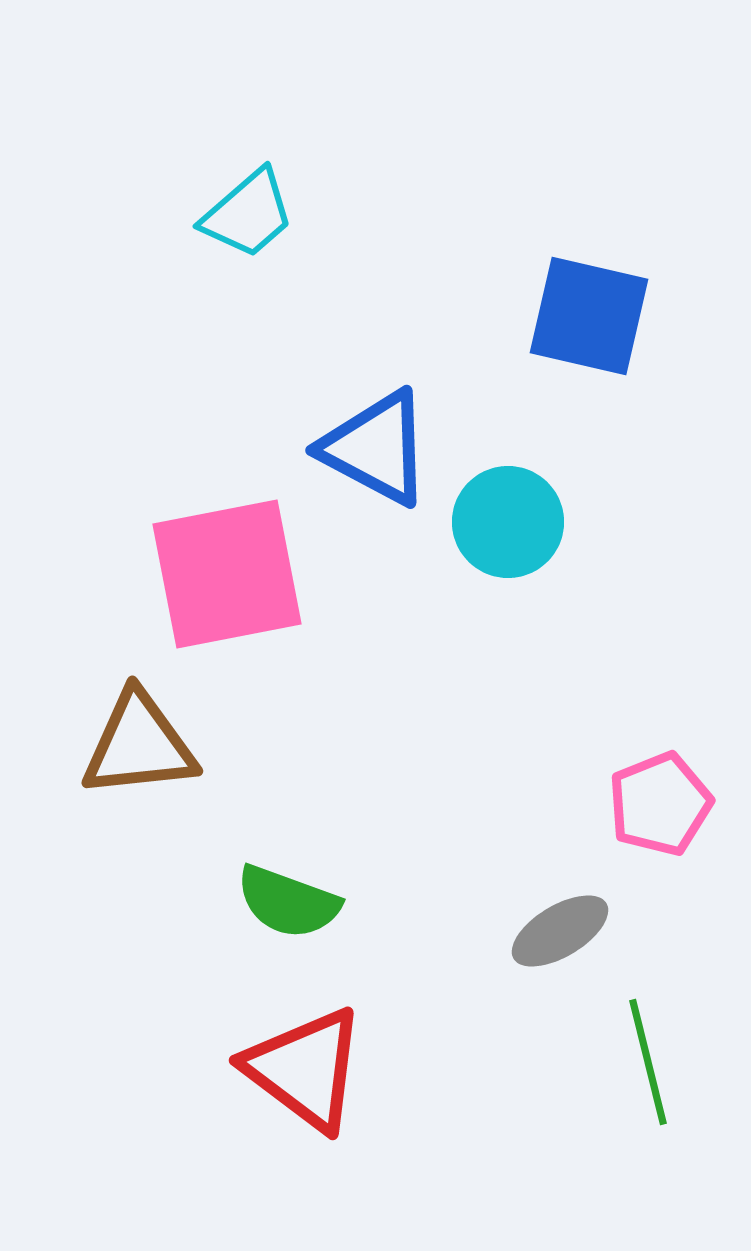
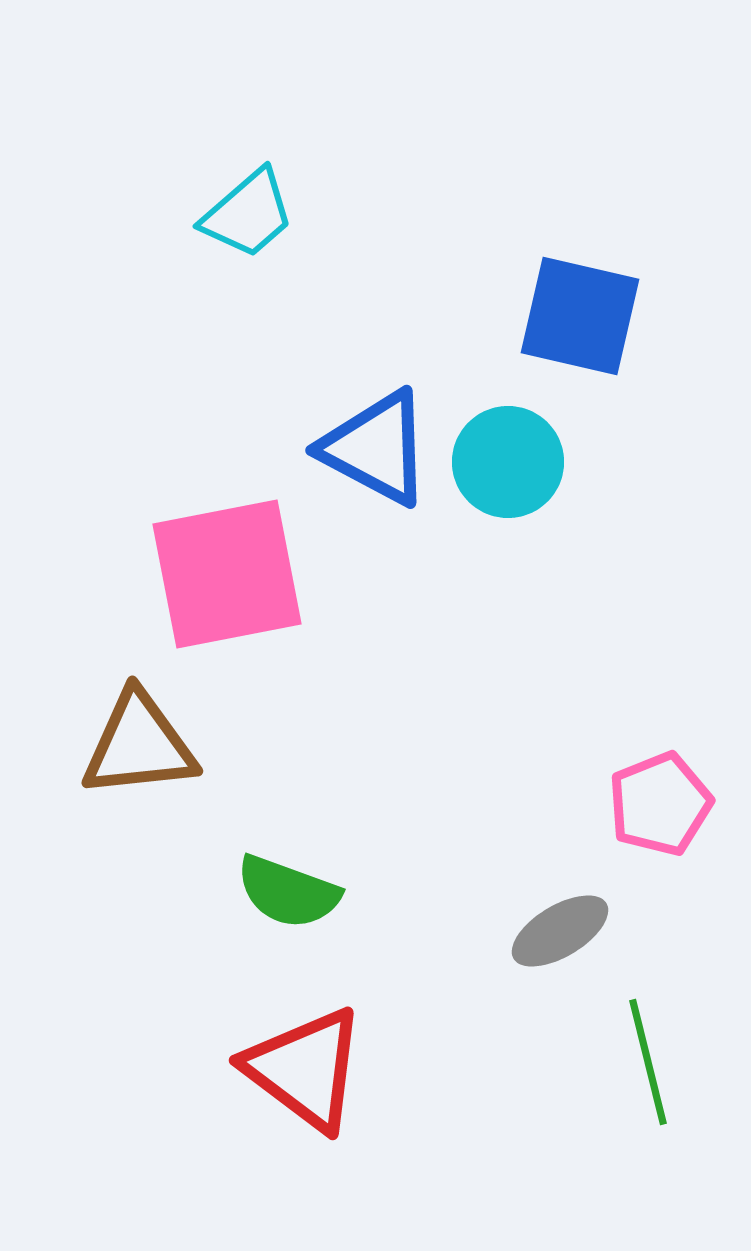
blue square: moved 9 px left
cyan circle: moved 60 px up
green semicircle: moved 10 px up
